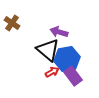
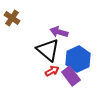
brown cross: moved 5 px up
blue hexagon: moved 11 px right; rotated 15 degrees counterclockwise
red arrow: moved 1 px up
purple rectangle: moved 2 px left
